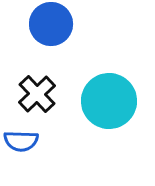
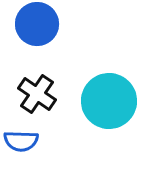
blue circle: moved 14 px left
black cross: rotated 12 degrees counterclockwise
